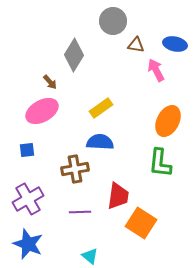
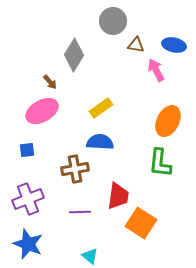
blue ellipse: moved 1 px left, 1 px down
purple cross: rotated 8 degrees clockwise
